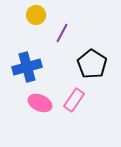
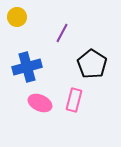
yellow circle: moved 19 px left, 2 px down
pink rectangle: rotated 20 degrees counterclockwise
